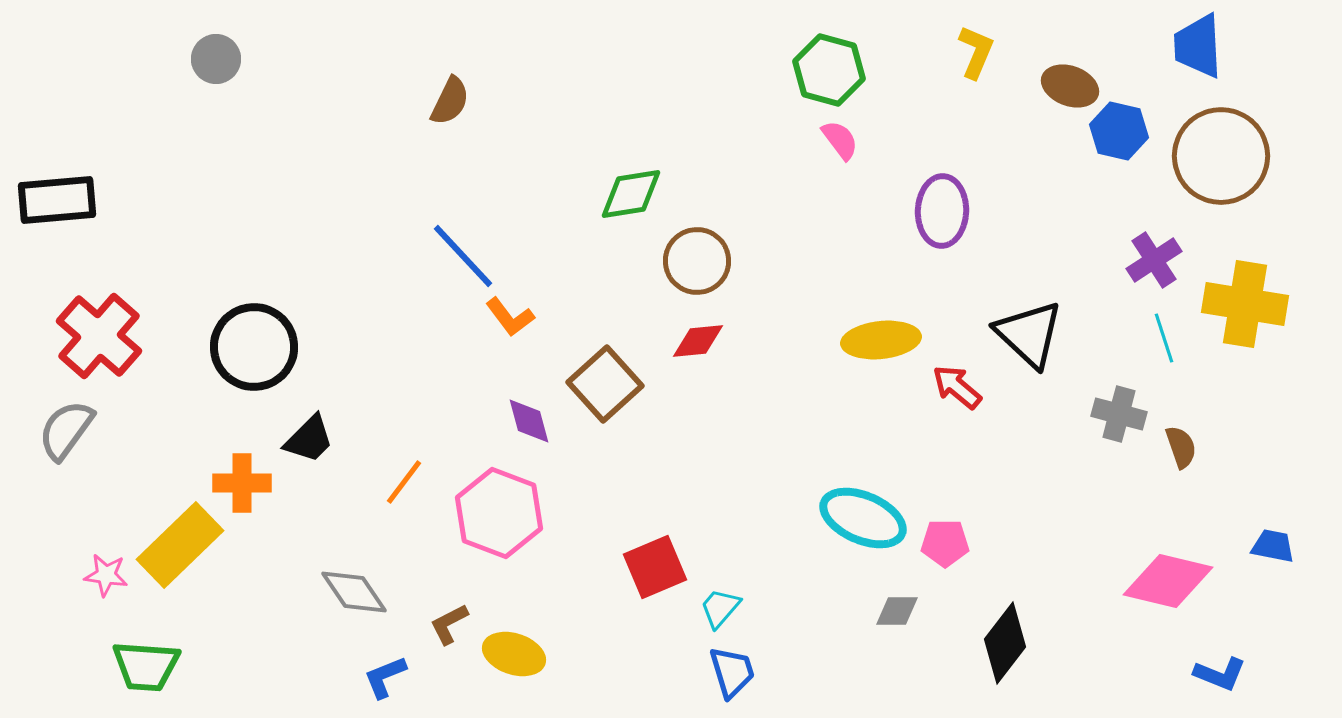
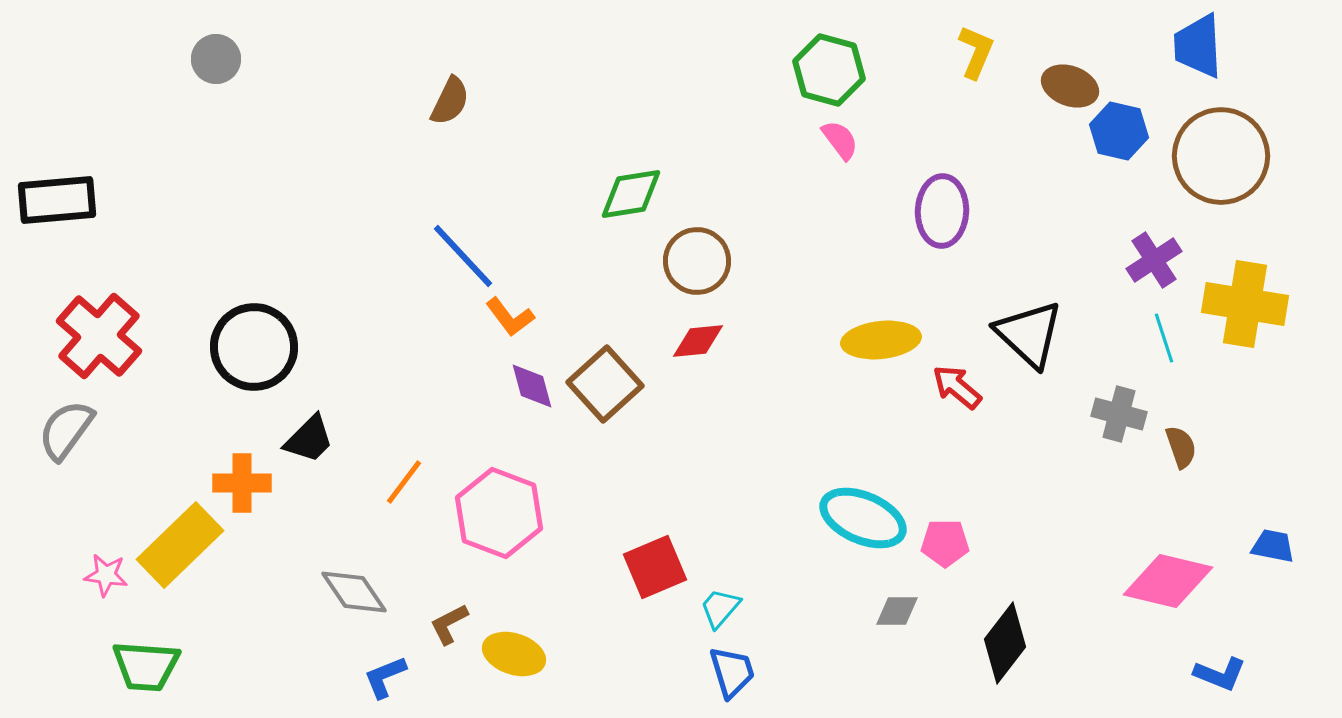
purple diamond at (529, 421): moved 3 px right, 35 px up
